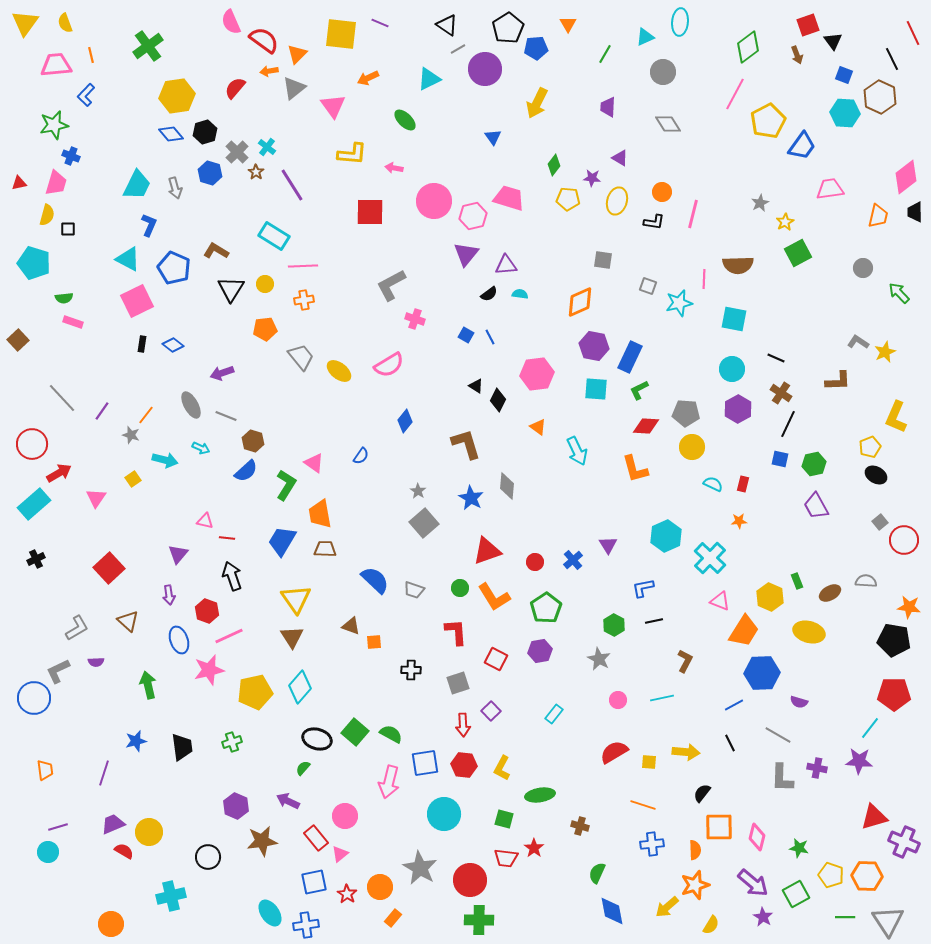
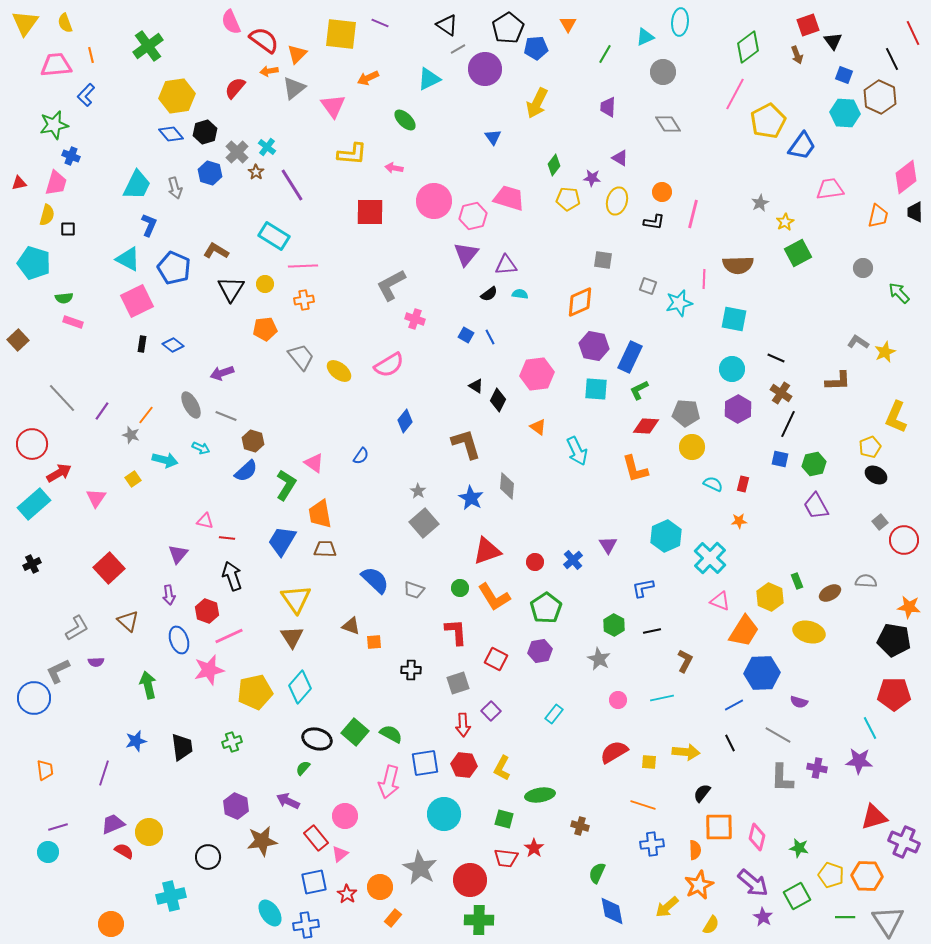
black cross at (36, 559): moved 4 px left, 5 px down
black line at (654, 621): moved 2 px left, 10 px down
cyan line at (870, 728): rotated 65 degrees counterclockwise
orange star at (695, 885): moved 4 px right; rotated 8 degrees counterclockwise
green square at (796, 894): moved 1 px right, 2 px down
